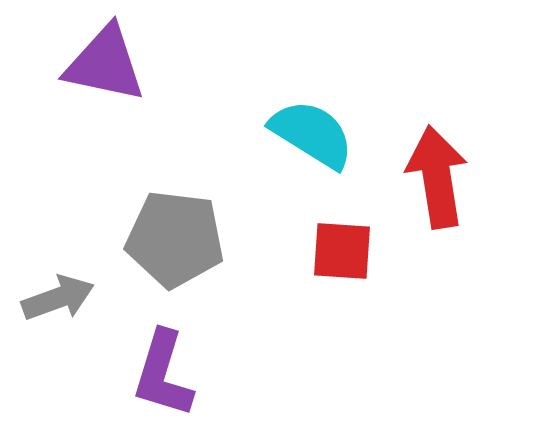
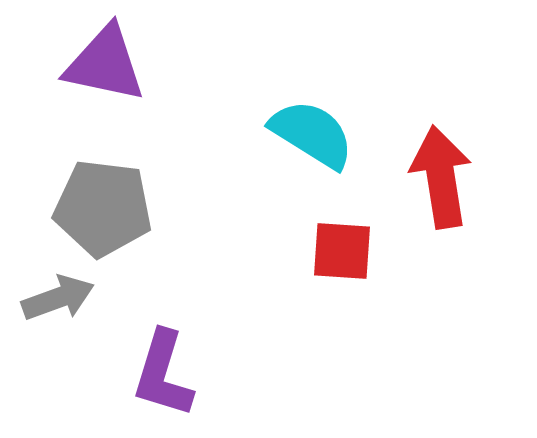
red arrow: moved 4 px right
gray pentagon: moved 72 px left, 31 px up
